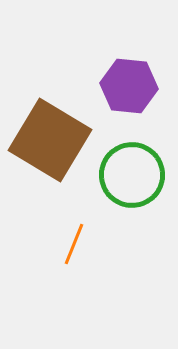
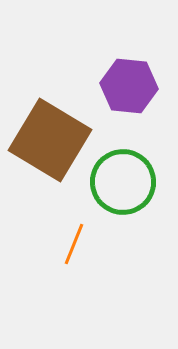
green circle: moved 9 px left, 7 px down
